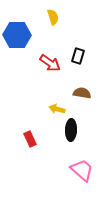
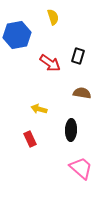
blue hexagon: rotated 12 degrees counterclockwise
yellow arrow: moved 18 px left
pink trapezoid: moved 1 px left, 2 px up
